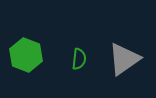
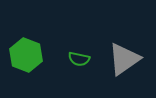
green semicircle: rotated 95 degrees clockwise
